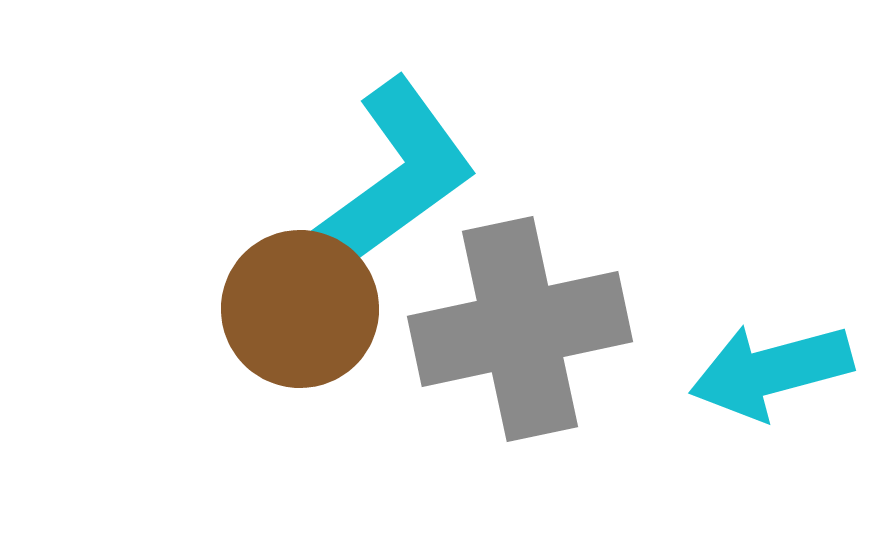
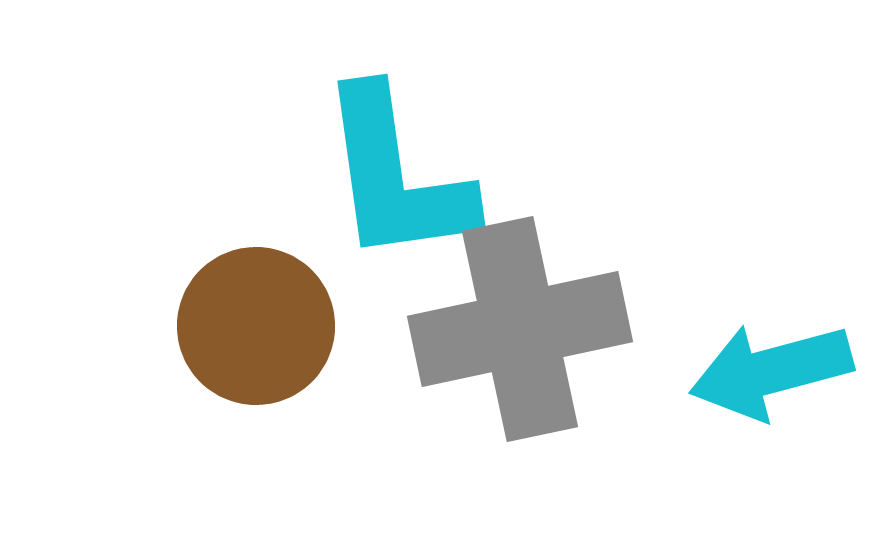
cyan L-shape: rotated 118 degrees clockwise
brown circle: moved 44 px left, 17 px down
